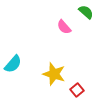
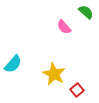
yellow star: rotated 10 degrees clockwise
